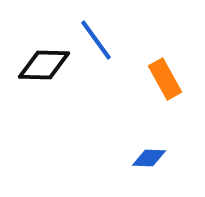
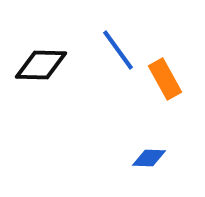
blue line: moved 22 px right, 10 px down
black diamond: moved 3 px left
